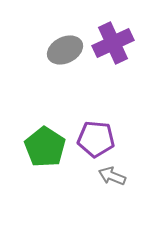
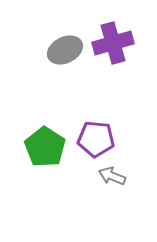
purple cross: rotated 9 degrees clockwise
